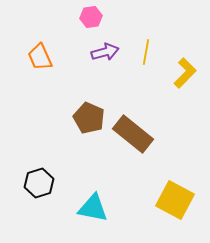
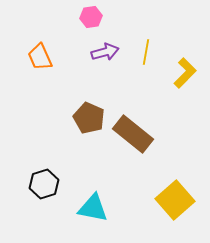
black hexagon: moved 5 px right, 1 px down
yellow square: rotated 21 degrees clockwise
